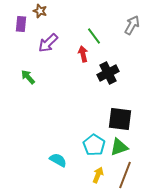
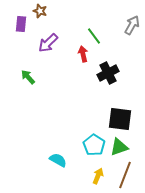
yellow arrow: moved 1 px down
